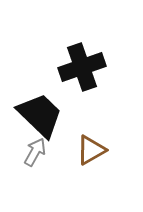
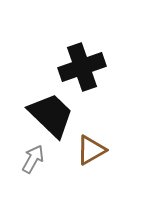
black trapezoid: moved 11 px right
gray arrow: moved 2 px left, 7 px down
